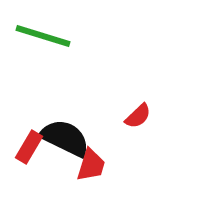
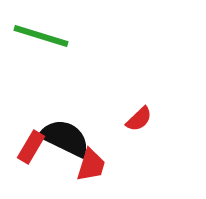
green line: moved 2 px left
red semicircle: moved 1 px right, 3 px down
red rectangle: moved 2 px right
